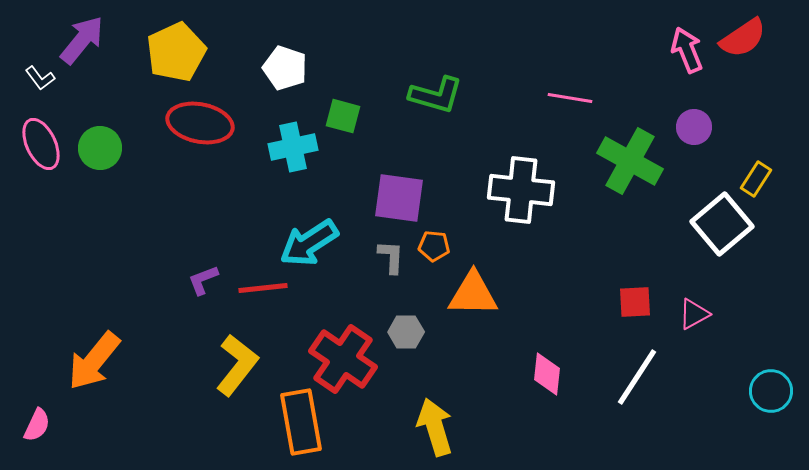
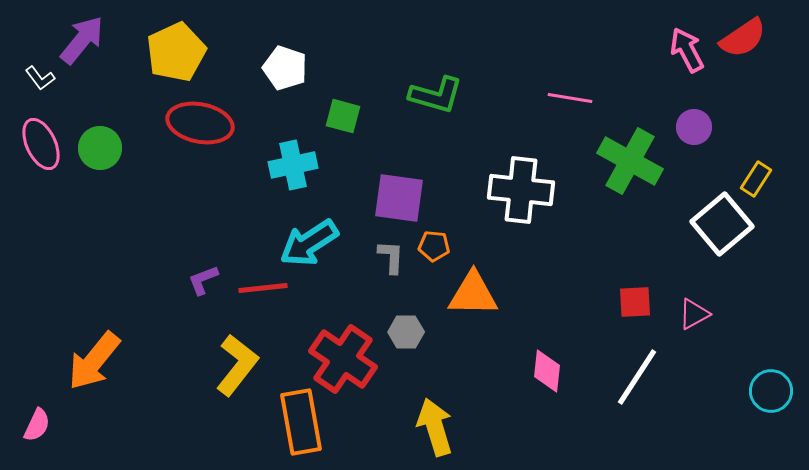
pink arrow: rotated 6 degrees counterclockwise
cyan cross: moved 18 px down
pink diamond: moved 3 px up
